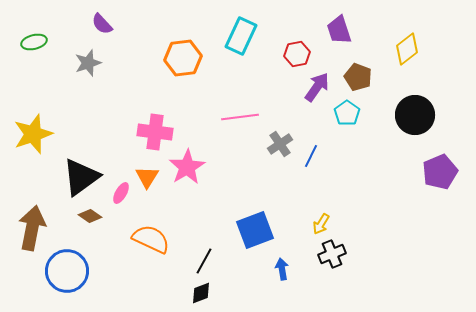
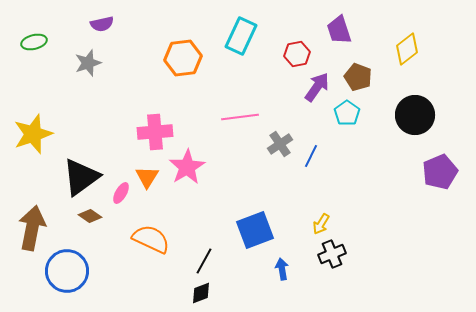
purple semicircle: rotated 60 degrees counterclockwise
pink cross: rotated 12 degrees counterclockwise
